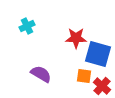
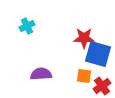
red star: moved 8 px right
purple semicircle: rotated 35 degrees counterclockwise
red cross: rotated 12 degrees clockwise
